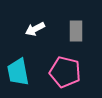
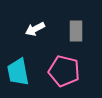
pink pentagon: moved 1 px left, 1 px up
